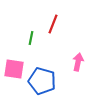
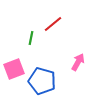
red line: rotated 30 degrees clockwise
pink arrow: rotated 18 degrees clockwise
pink square: rotated 30 degrees counterclockwise
